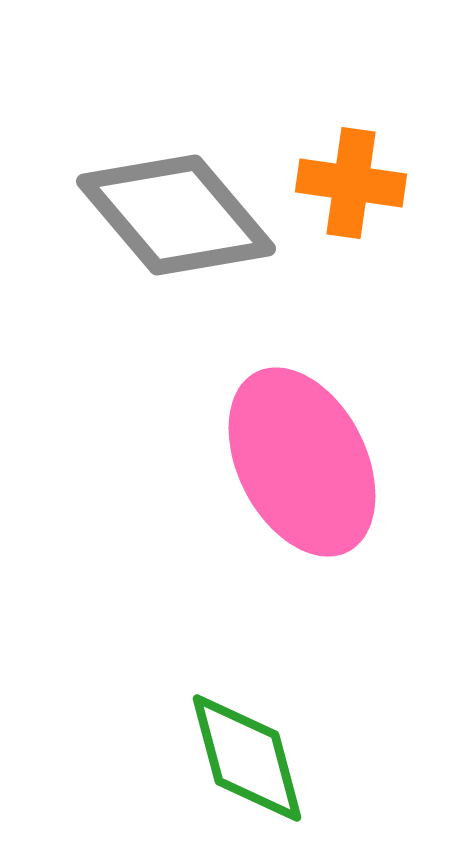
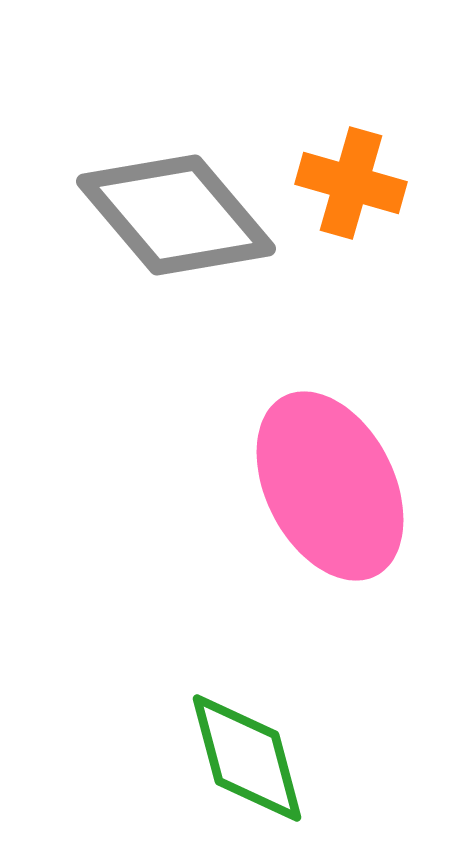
orange cross: rotated 8 degrees clockwise
pink ellipse: moved 28 px right, 24 px down
